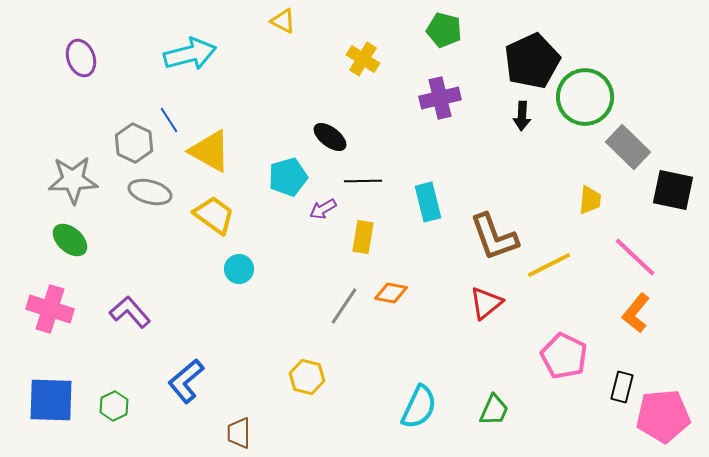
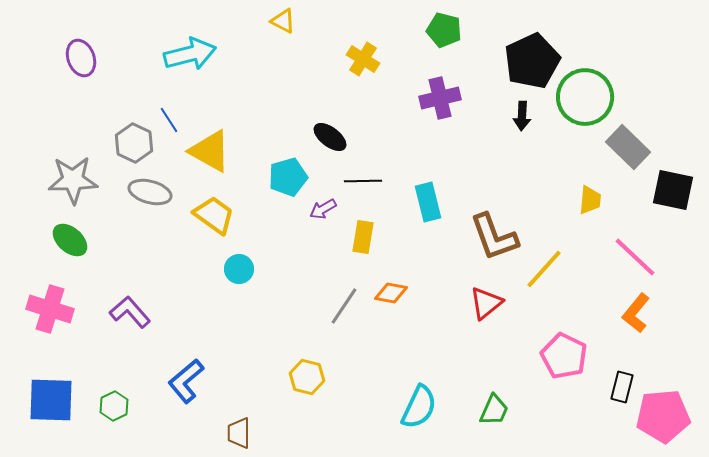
yellow line at (549, 265): moved 5 px left, 4 px down; rotated 21 degrees counterclockwise
